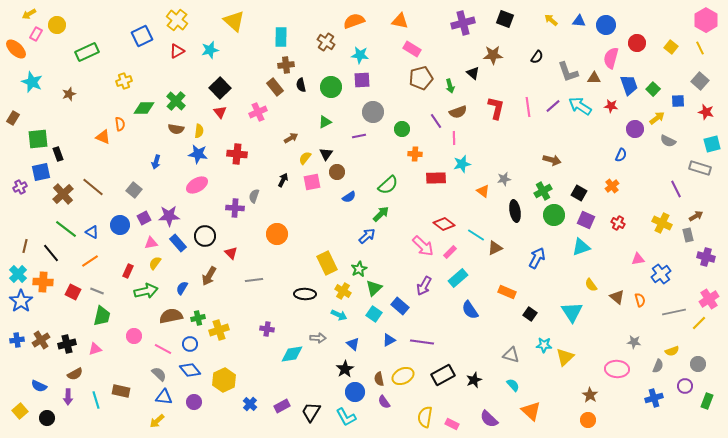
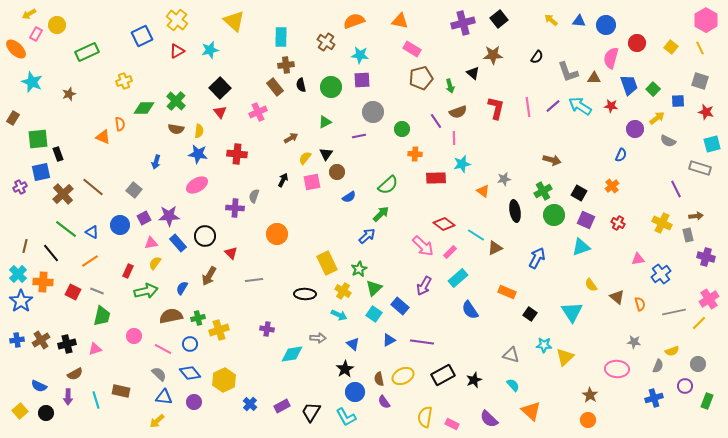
black square at (505, 19): moved 6 px left; rotated 30 degrees clockwise
gray square at (700, 81): rotated 24 degrees counterclockwise
brown arrow at (696, 216): rotated 24 degrees clockwise
orange semicircle at (640, 300): moved 4 px down
blue diamond at (190, 370): moved 3 px down
black circle at (47, 418): moved 1 px left, 5 px up
